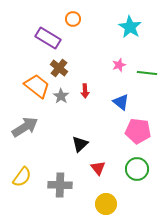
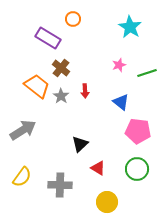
brown cross: moved 2 px right
green line: rotated 24 degrees counterclockwise
gray arrow: moved 2 px left, 3 px down
red triangle: rotated 21 degrees counterclockwise
yellow circle: moved 1 px right, 2 px up
